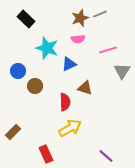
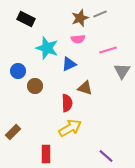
black rectangle: rotated 18 degrees counterclockwise
red semicircle: moved 2 px right, 1 px down
red rectangle: rotated 24 degrees clockwise
